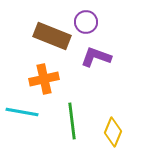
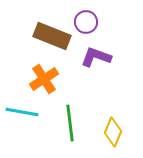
orange cross: rotated 20 degrees counterclockwise
green line: moved 2 px left, 2 px down
